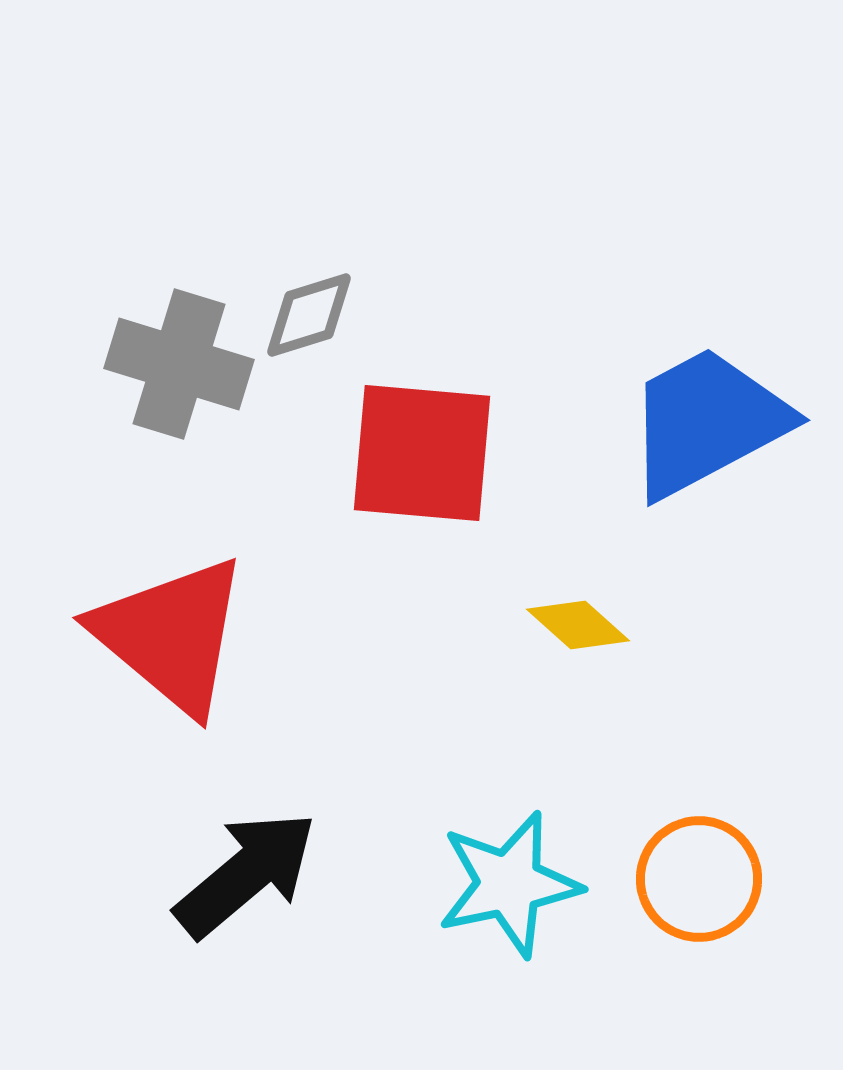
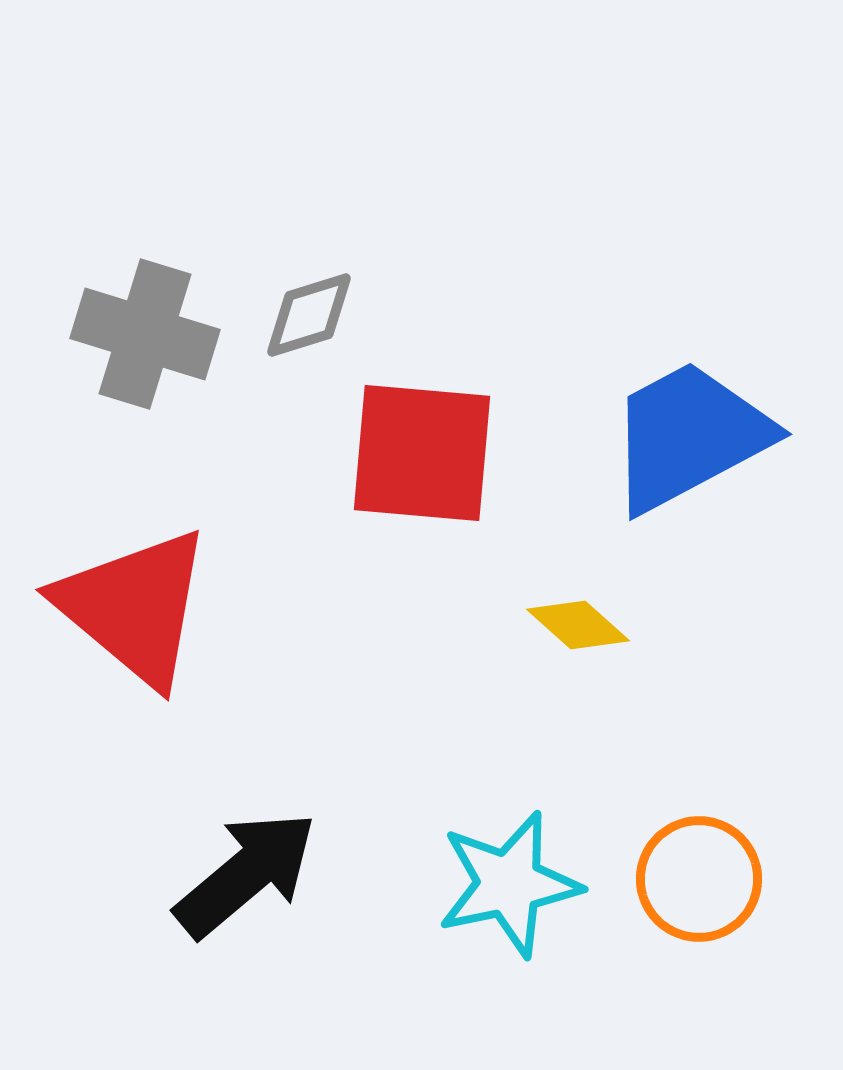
gray cross: moved 34 px left, 30 px up
blue trapezoid: moved 18 px left, 14 px down
red triangle: moved 37 px left, 28 px up
